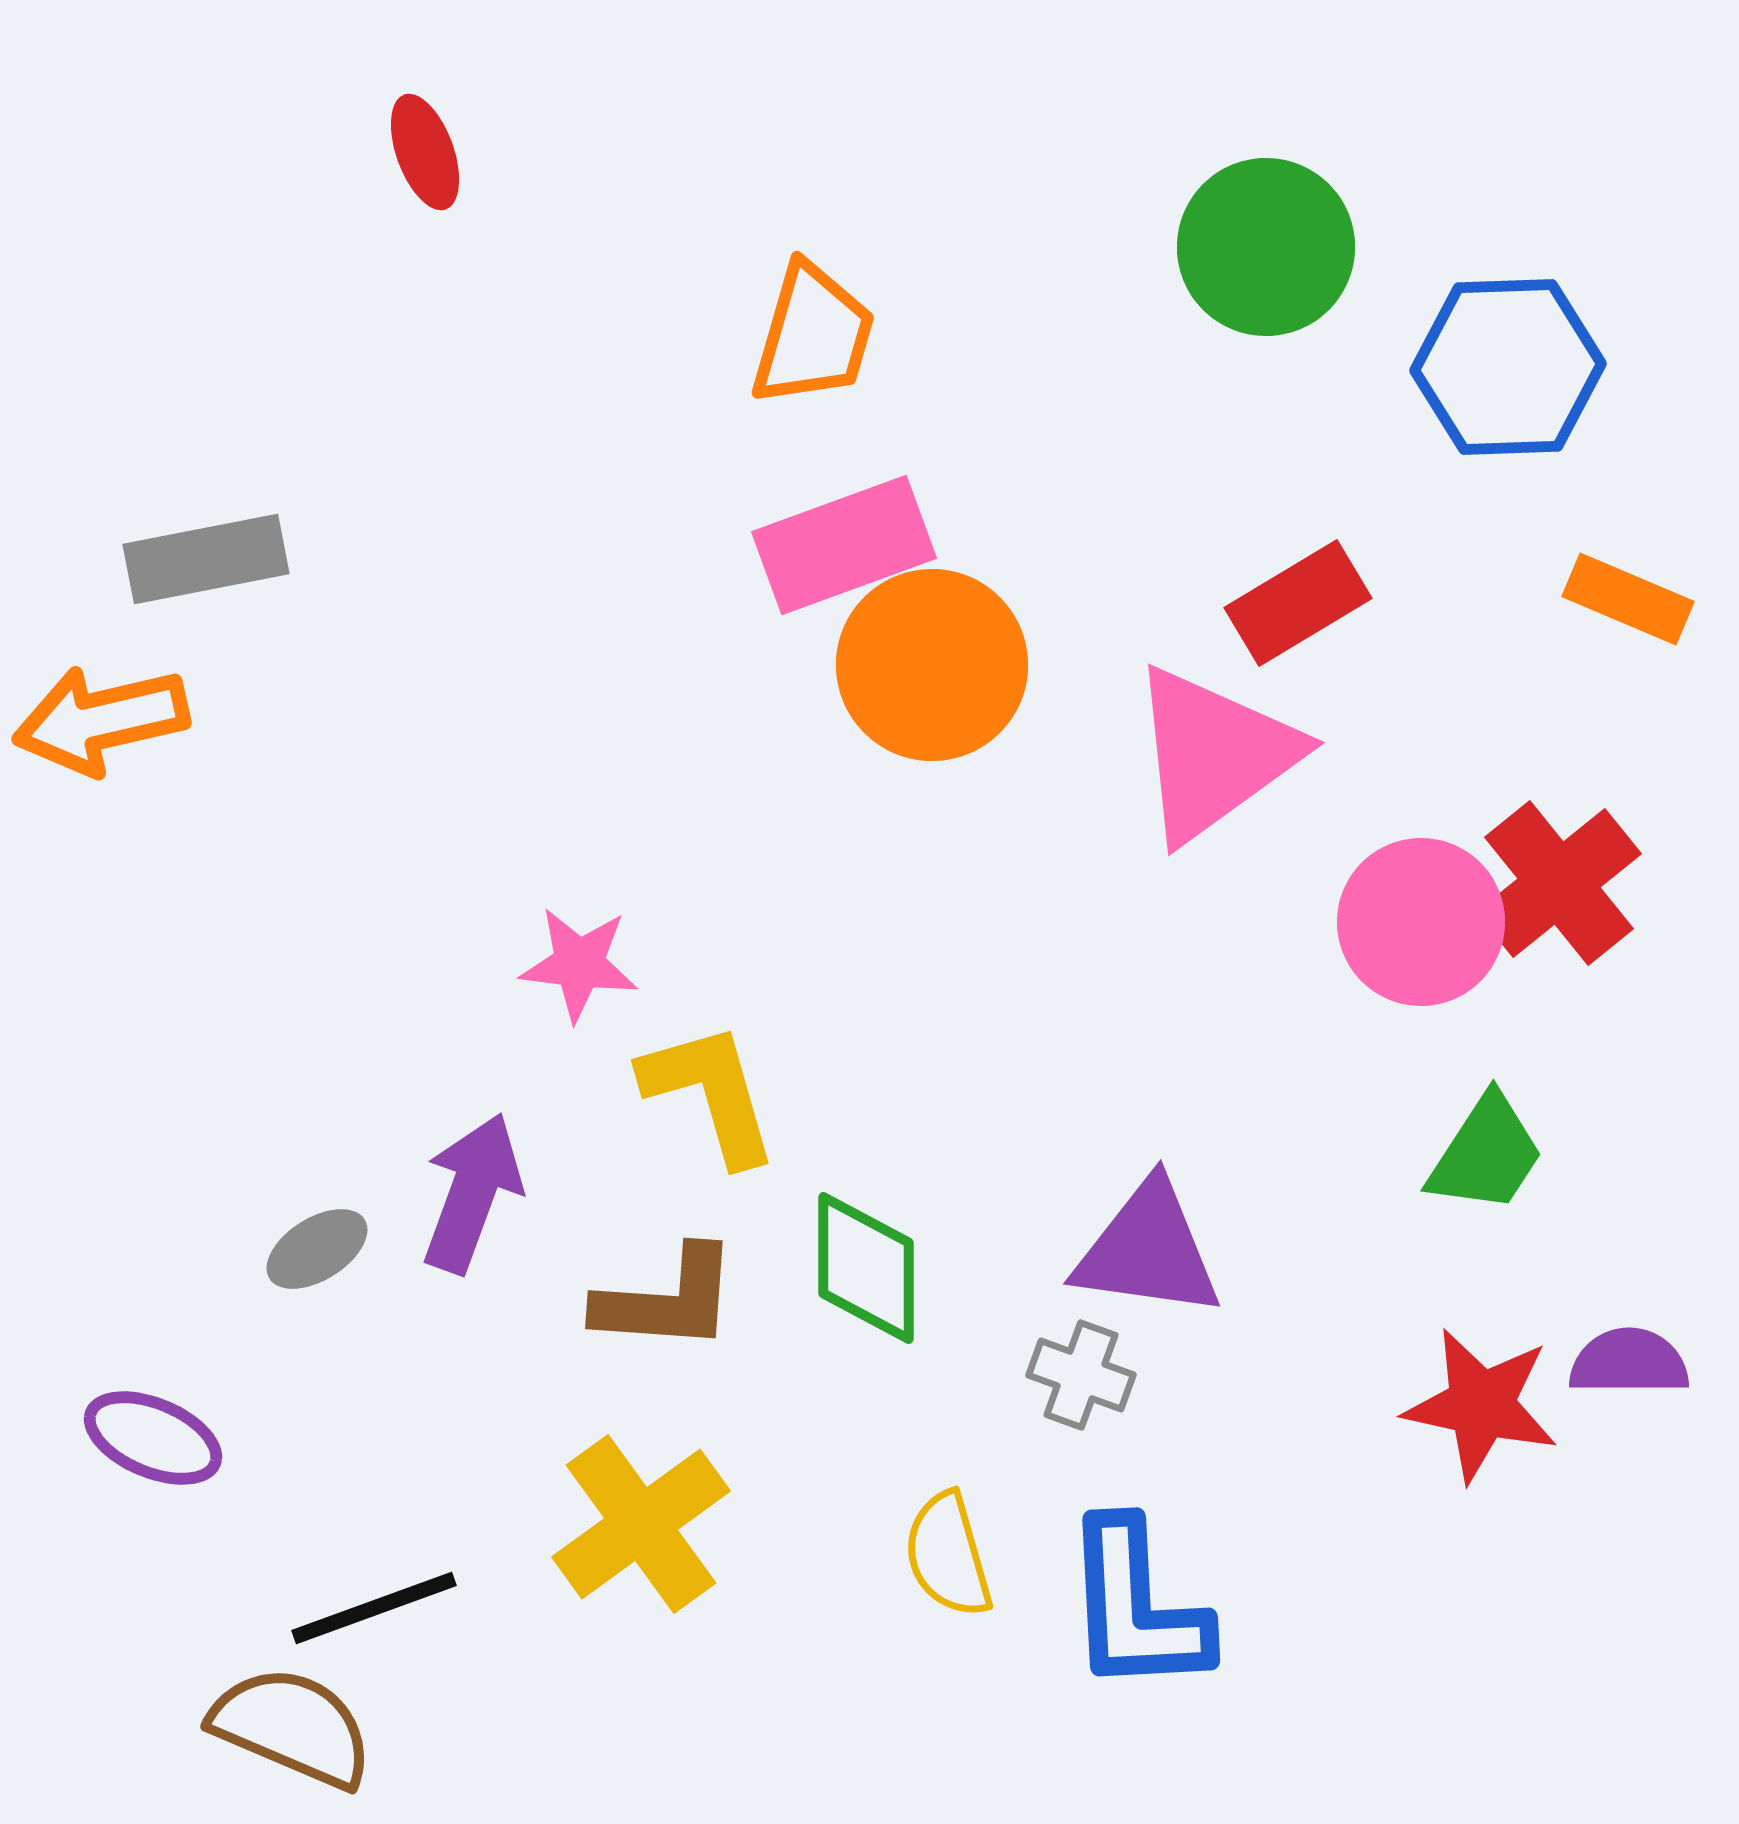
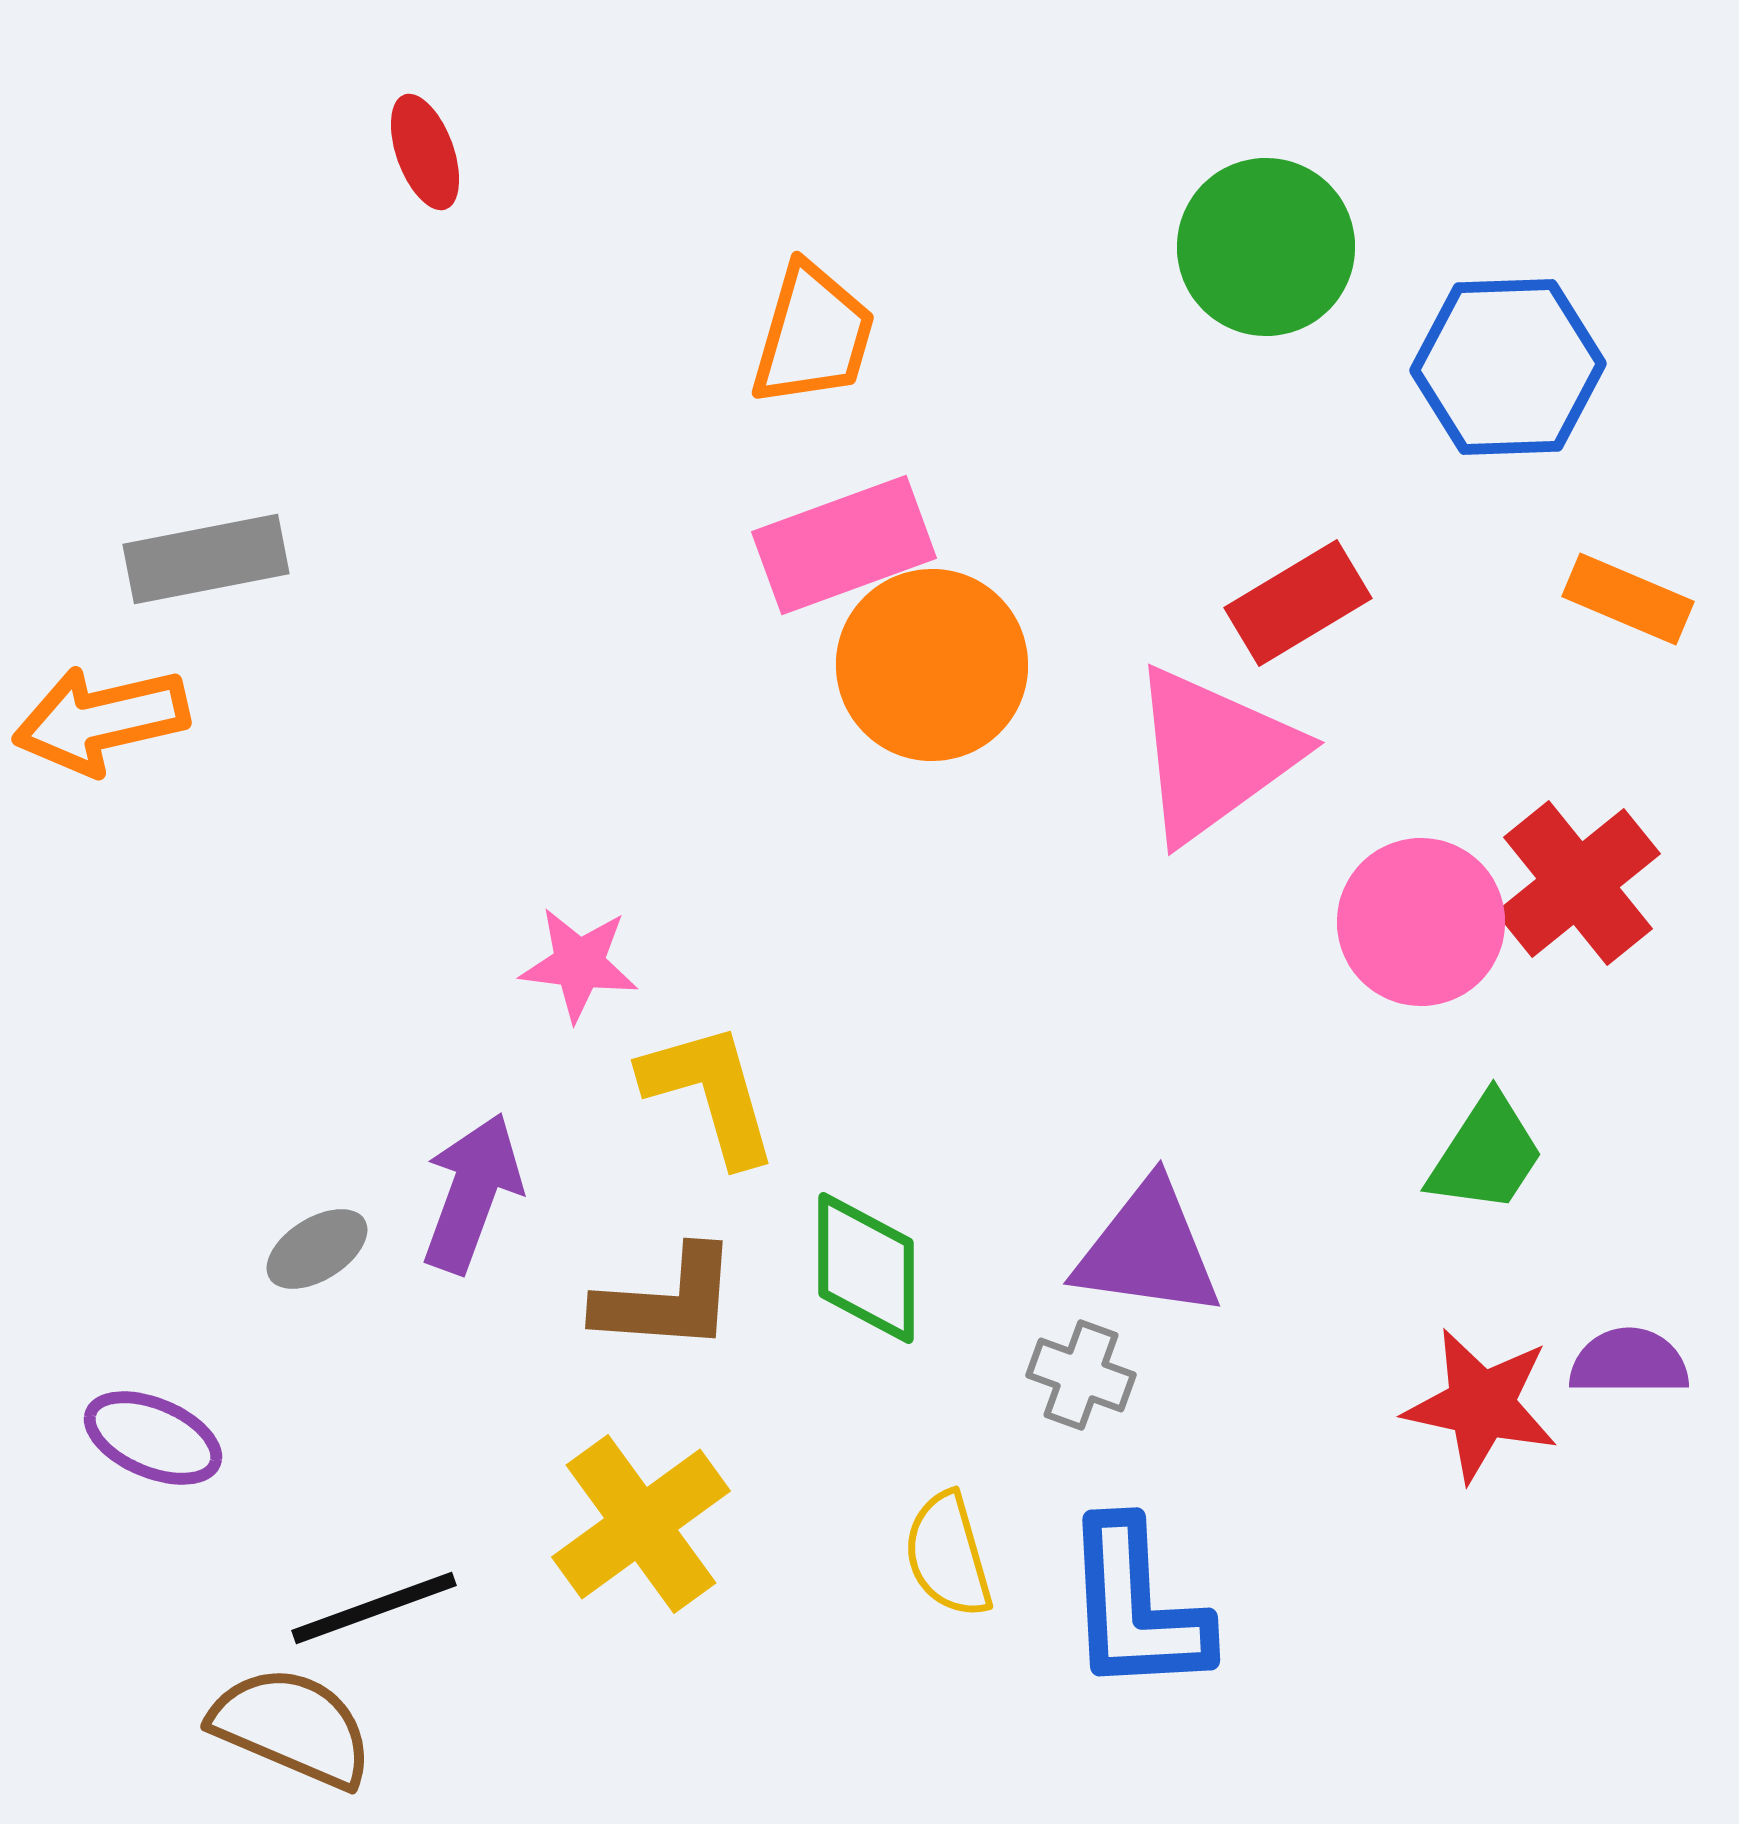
red cross: moved 19 px right
